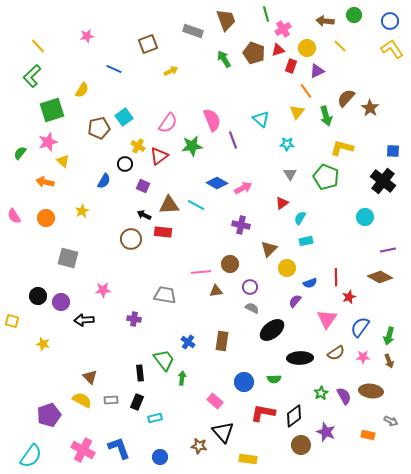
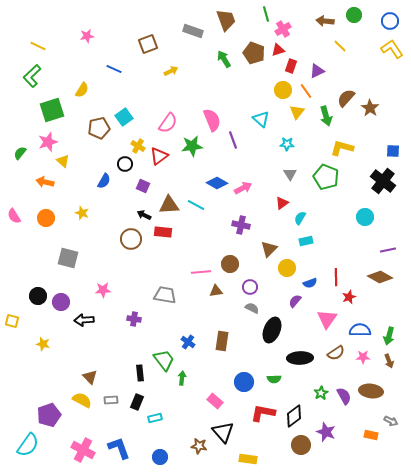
yellow line at (38, 46): rotated 21 degrees counterclockwise
yellow circle at (307, 48): moved 24 px left, 42 px down
yellow star at (82, 211): moved 2 px down; rotated 24 degrees counterclockwise
blue semicircle at (360, 327): moved 3 px down; rotated 55 degrees clockwise
black ellipse at (272, 330): rotated 30 degrees counterclockwise
orange rectangle at (368, 435): moved 3 px right
cyan semicircle at (31, 456): moved 3 px left, 11 px up
